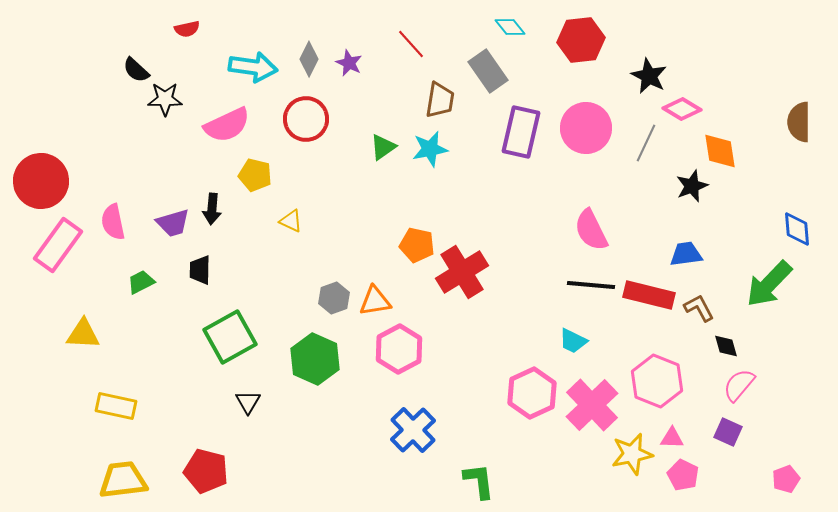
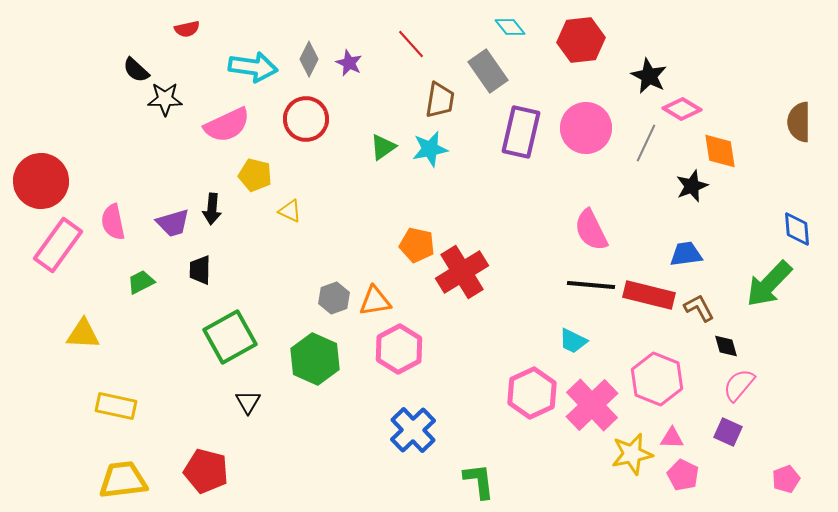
yellow triangle at (291, 221): moved 1 px left, 10 px up
pink hexagon at (657, 381): moved 2 px up
